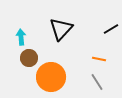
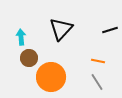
black line: moved 1 px left, 1 px down; rotated 14 degrees clockwise
orange line: moved 1 px left, 2 px down
